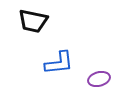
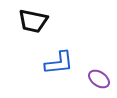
purple ellipse: rotated 50 degrees clockwise
